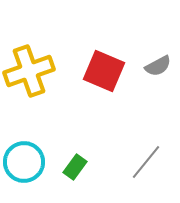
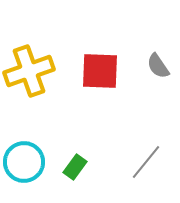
gray semicircle: rotated 84 degrees clockwise
red square: moved 4 px left; rotated 21 degrees counterclockwise
